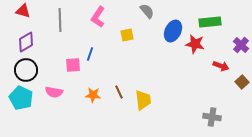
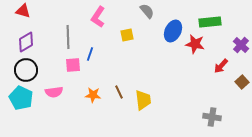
gray line: moved 8 px right, 17 px down
red arrow: rotated 112 degrees clockwise
pink semicircle: rotated 18 degrees counterclockwise
